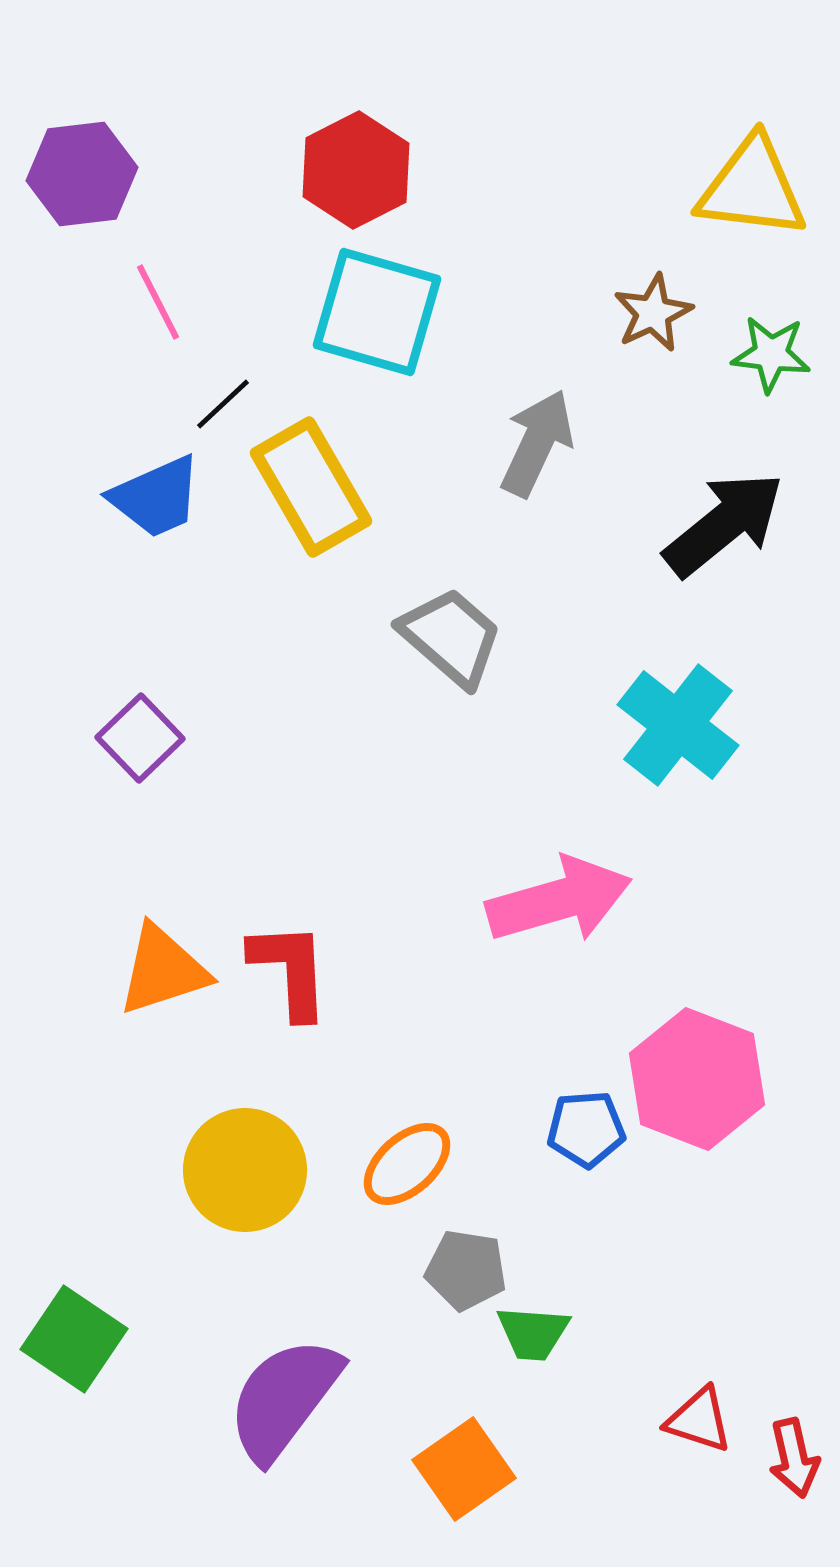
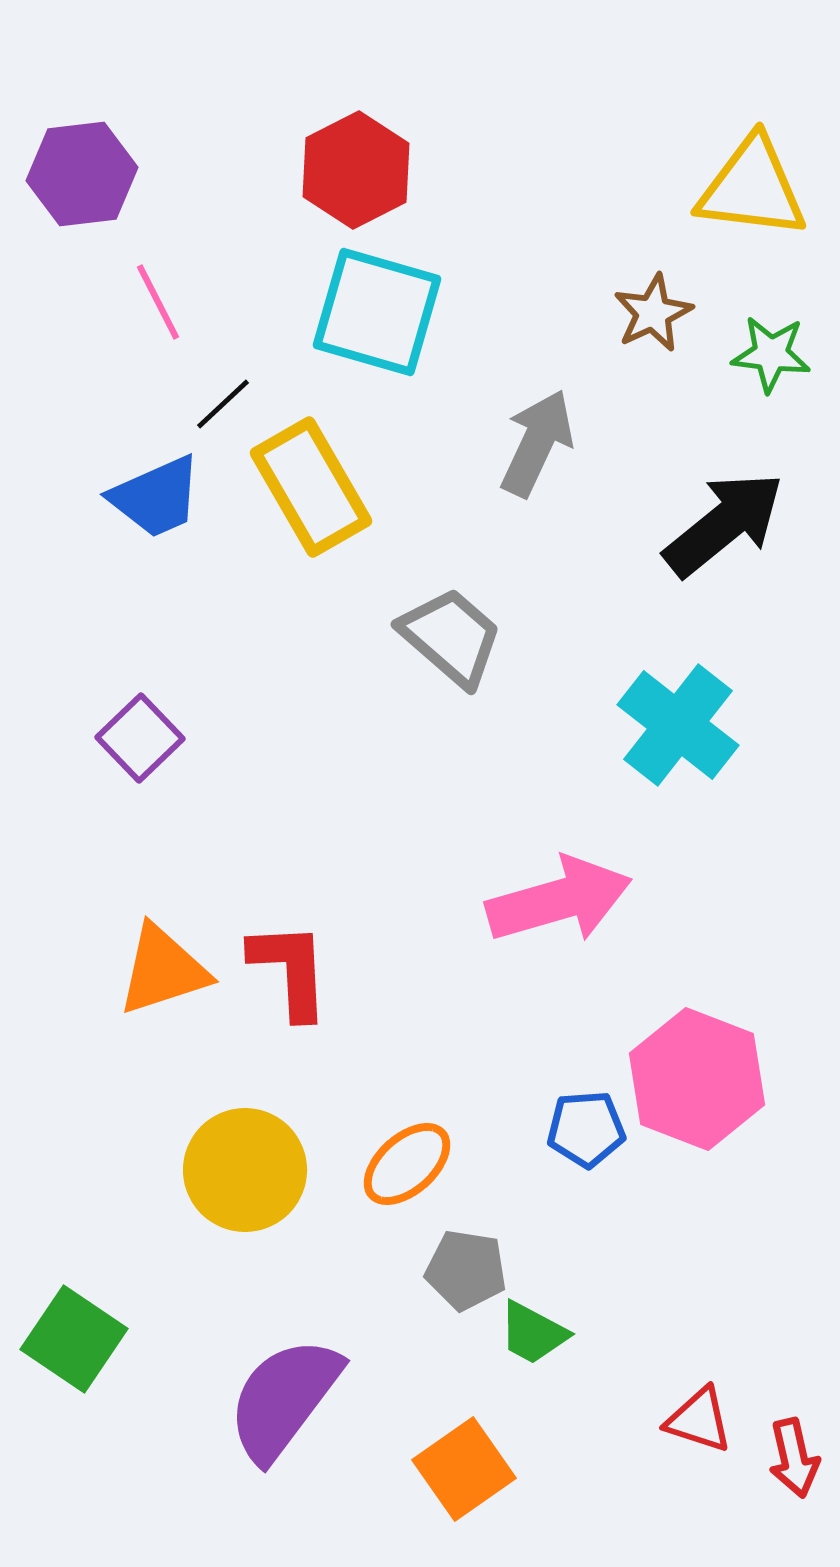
green trapezoid: rotated 24 degrees clockwise
